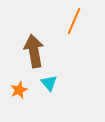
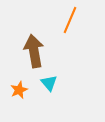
orange line: moved 4 px left, 1 px up
